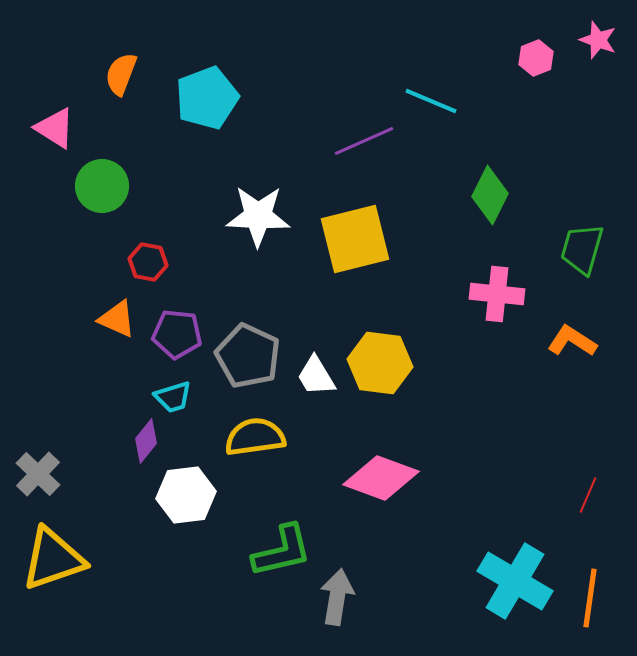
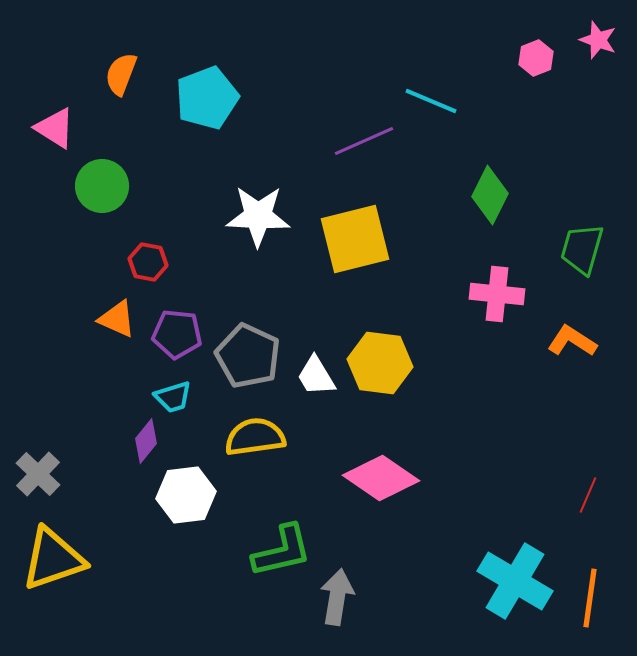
pink diamond: rotated 14 degrees clockwise
